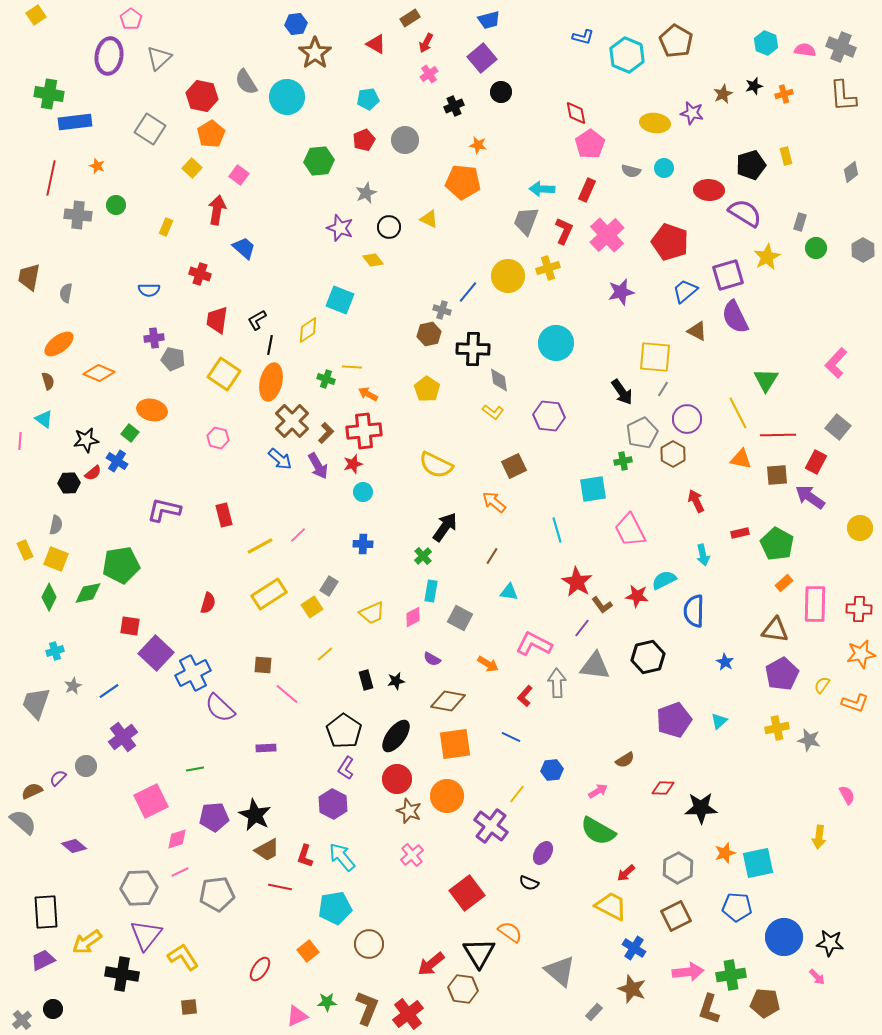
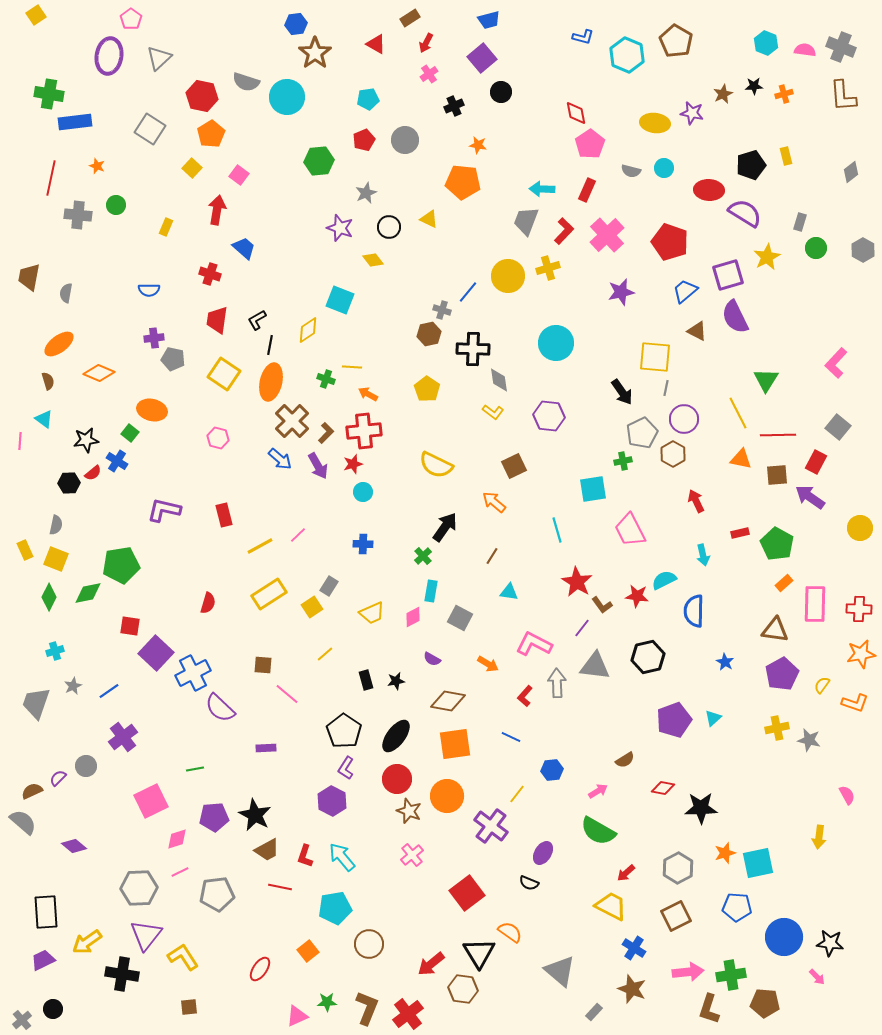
gray semicircle at (246, 82): rotated 40 degrees counterclockwise
black star at (754, 86): rotated 12 degrees clockwise
red L-shape at (564, 231): rotated 20 degrees clockwise
red cross at (200, 274): moved 10 px right
gray line at (663, 389): moved 3 px right, 1 px up; rotated 21 degrees counterclockwise
purple circle at (687, 419): moved 3 px left
cyan triangle at (719, 721): moved 6 px left, 3 px up
red diamond at (663, 788): rotated 10 degrees clockwise
purple hexagon at (333, 804): moved 1 px left, 3 px up
